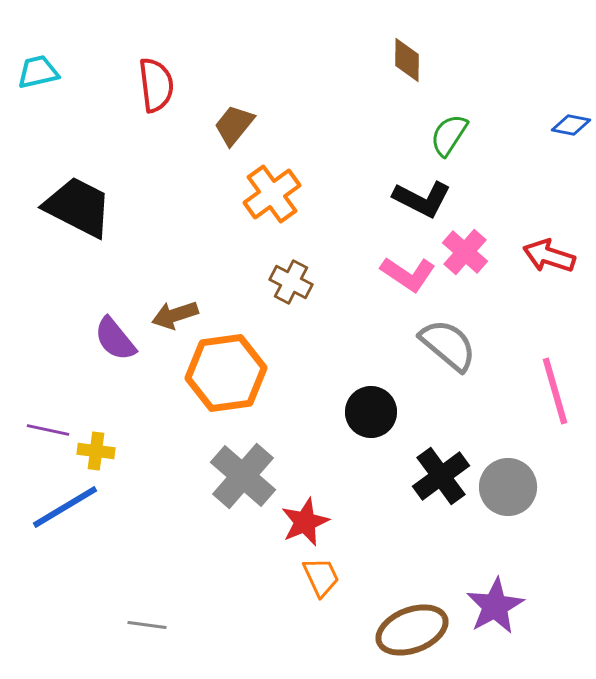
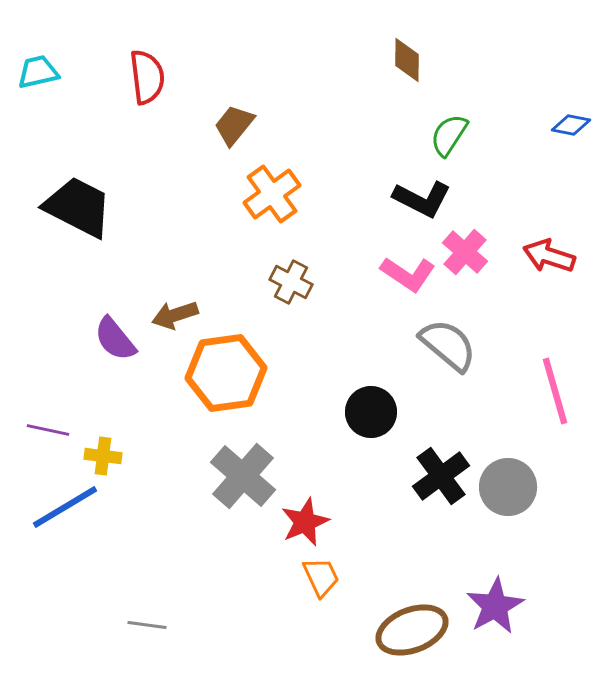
red semicircle: moved 9 px left, 8 px up
yellow cross: moved 7 px right, 5 px down
